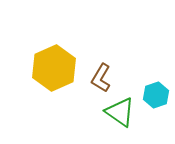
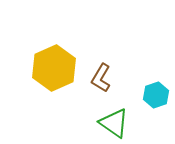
green triangle: moved 6 px left, 11 px down
